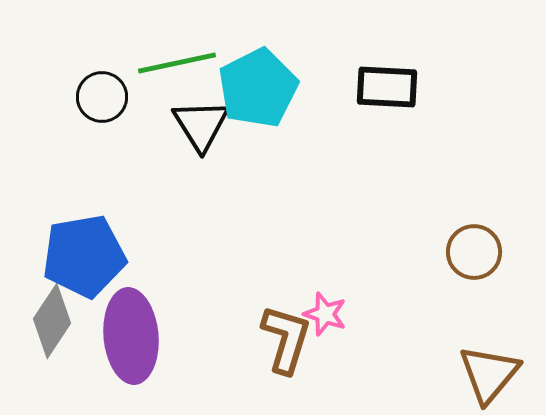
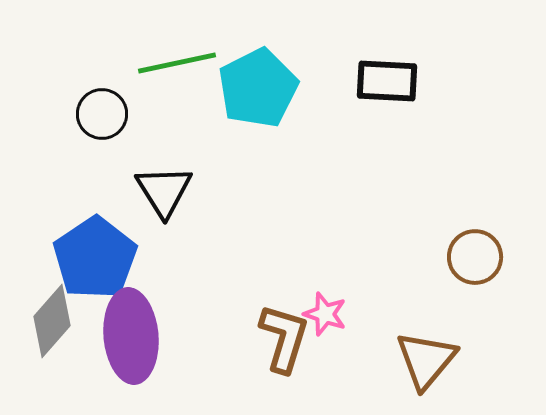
black rectangle: moved 6 px up
black circle: moved 17 px down
black triangle: moved 37 px left, 66 px down
brown circle: moved 1 px right, 5 px down
blue pentagon: moved 11 px right, 2 px down; rotated 24 degrees counterclockwise
gray diamond: rotated 8 degrees clockwise
brown L-shape: moved 2 px left, 1 px up
brown triangle: moved 63 px left, 14 px up
